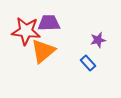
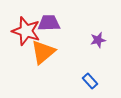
red star: rotated 12 degrees clockwise
orange triangle: moved 1 px down
blue rectangle: moved 2 px right, 18 px down
